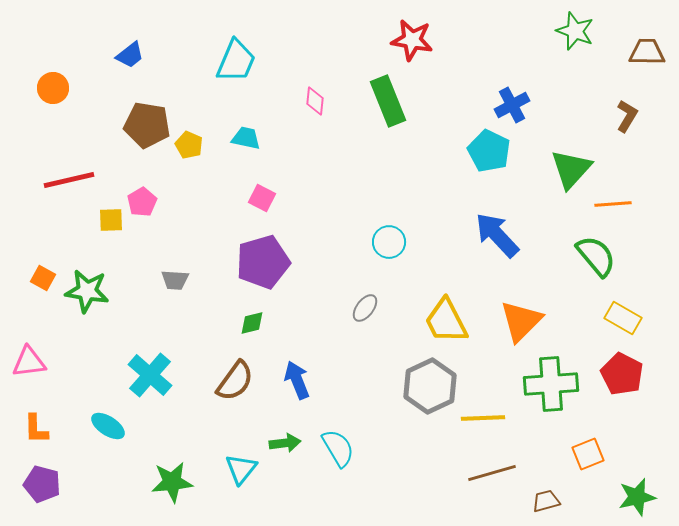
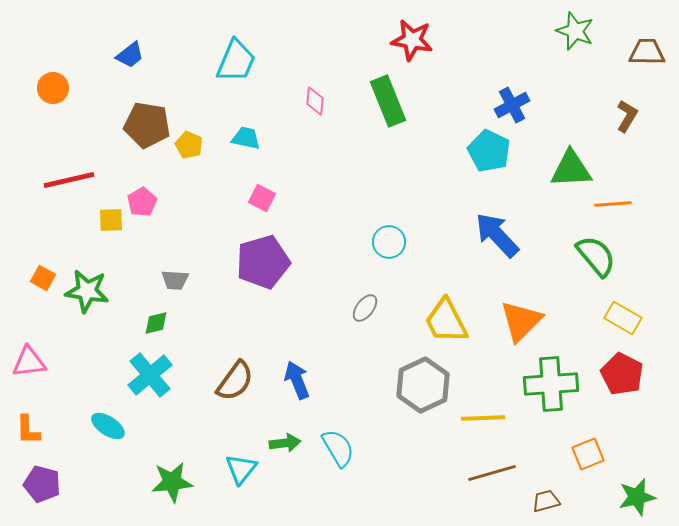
green triangle at (571, 169): rotated 45 degrees clockwise
green diamond at (252, 323): moved 96 px left
cyan cross at (150, 375): rotated 9 degrees clockwise
gray hexagon at (430, 386): moved 7 px left, 1 px up
orange L-shape at (36, 429): moved 8 px left, 1 px down
